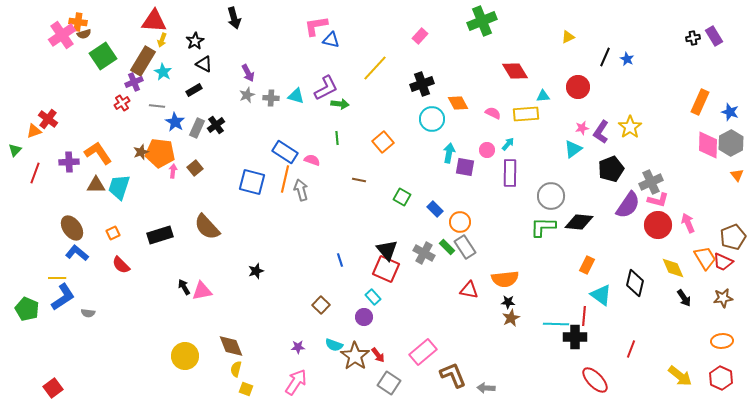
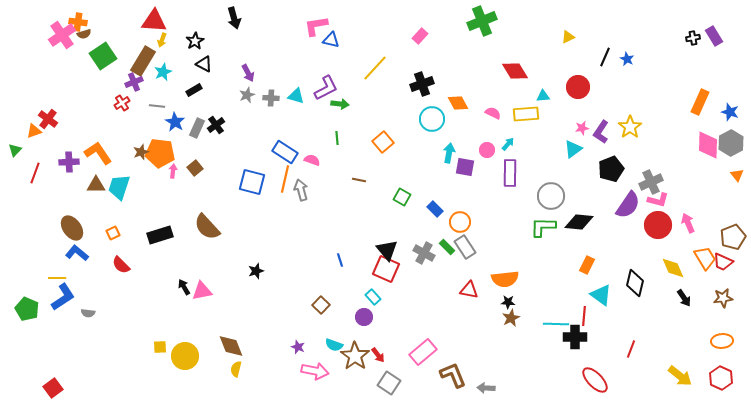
cyan star at (163, 72): rotated 18 degrees clockwise
purple star at (298, 347): rotated 24 degrees clockwise
pink arrow at (296, 382): moved 19 px right, 11 px up; rotated 68 degrees clockwise
yellow square at (246, 389): moved 86 px left, 42 px up; rotated 24 degrees counterclockwise
